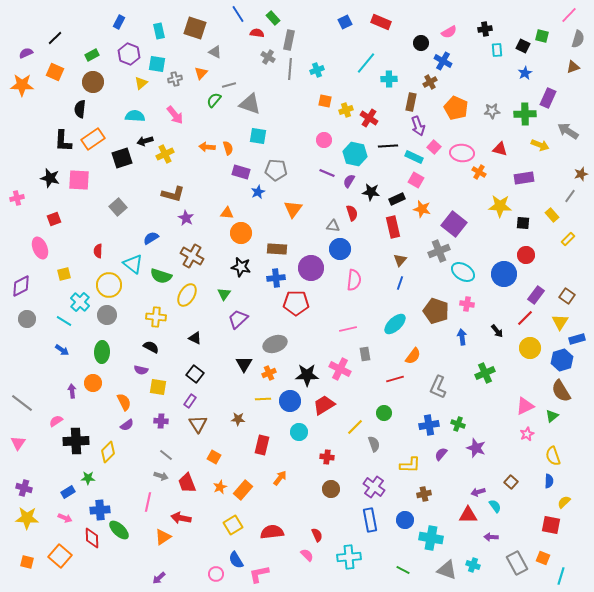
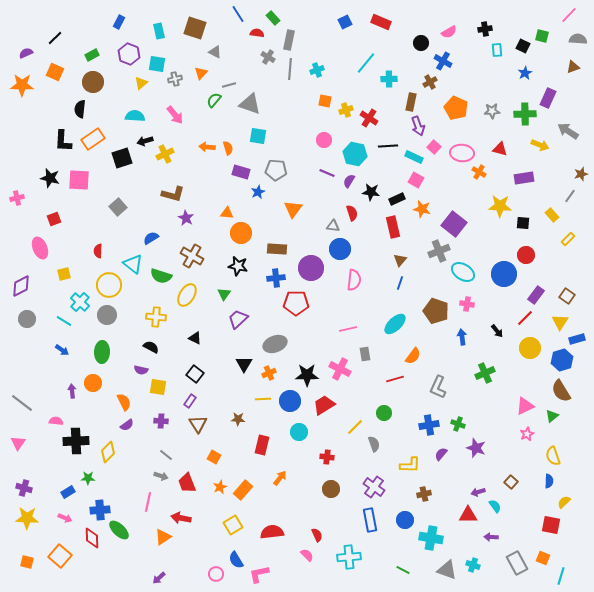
gray semicircle at (578, 39): rotated 102 degrees counterclockwise
black star at (241, 267): moved 3 px left, 1 px up
pink semicircle at (56, 421): rotated 40 degrees clockwise
